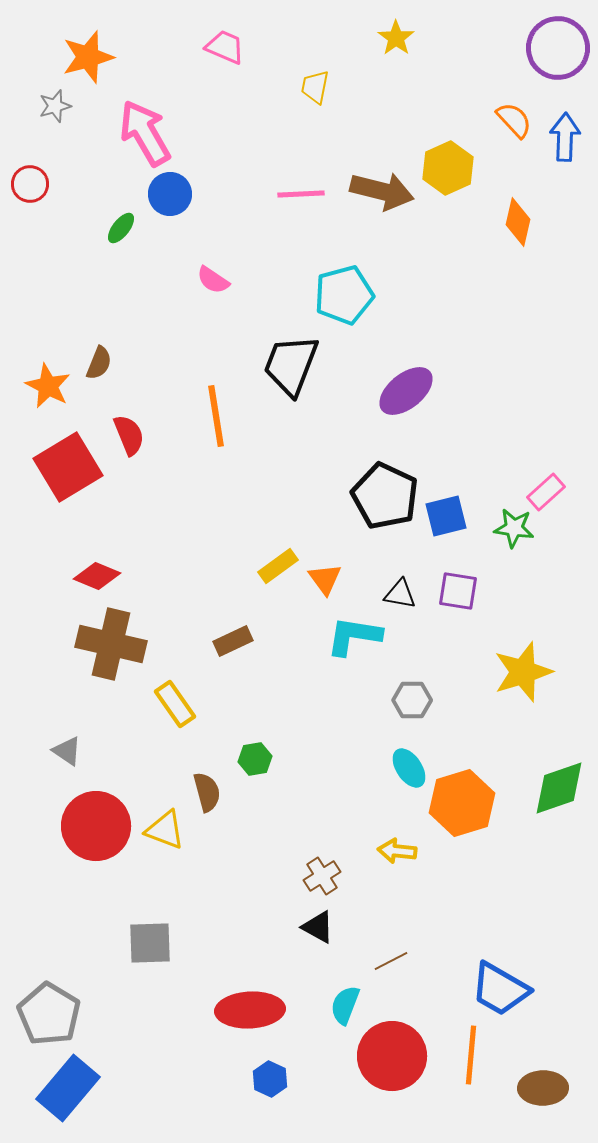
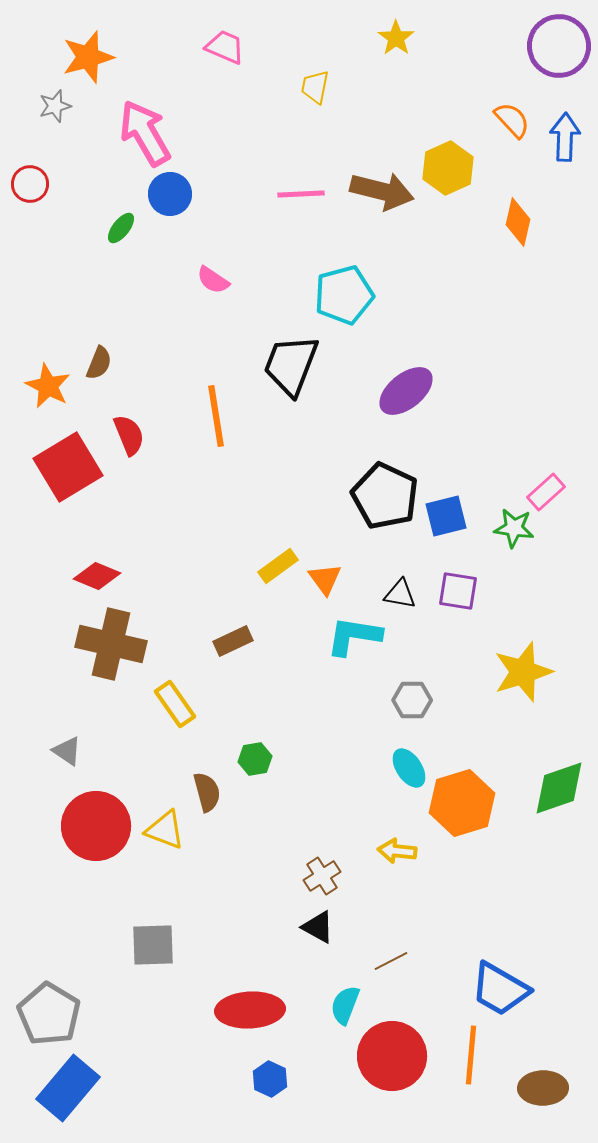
purple circle at (558, 48): moved 1 px right, 2 px up
orange semicircle at (514, 120): moved 2 px left
gray square at (150, 943): moved 3 px right, 2 px down
